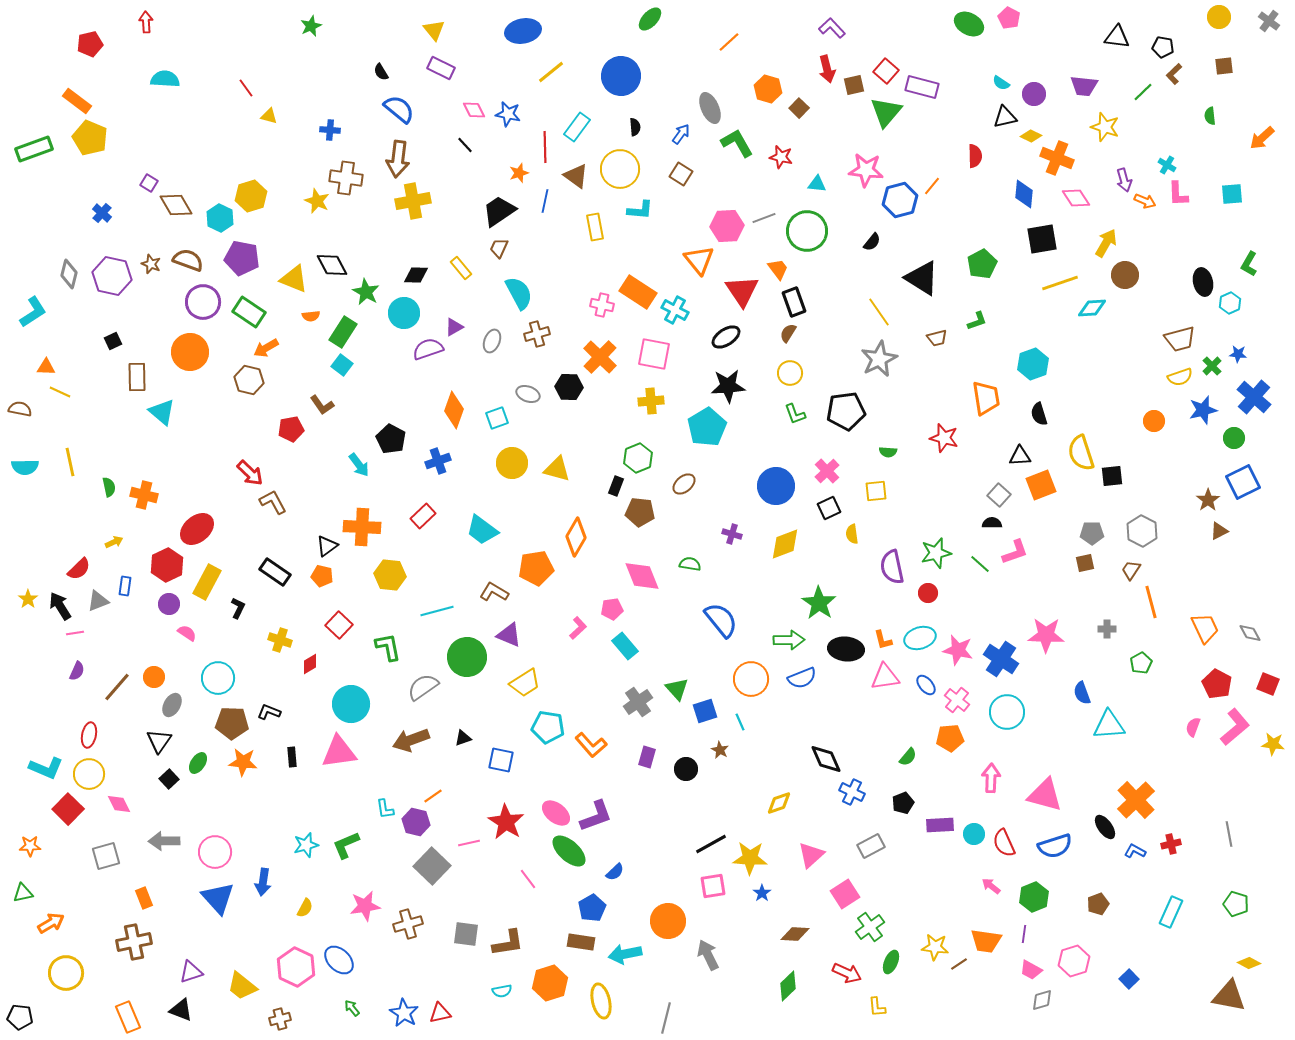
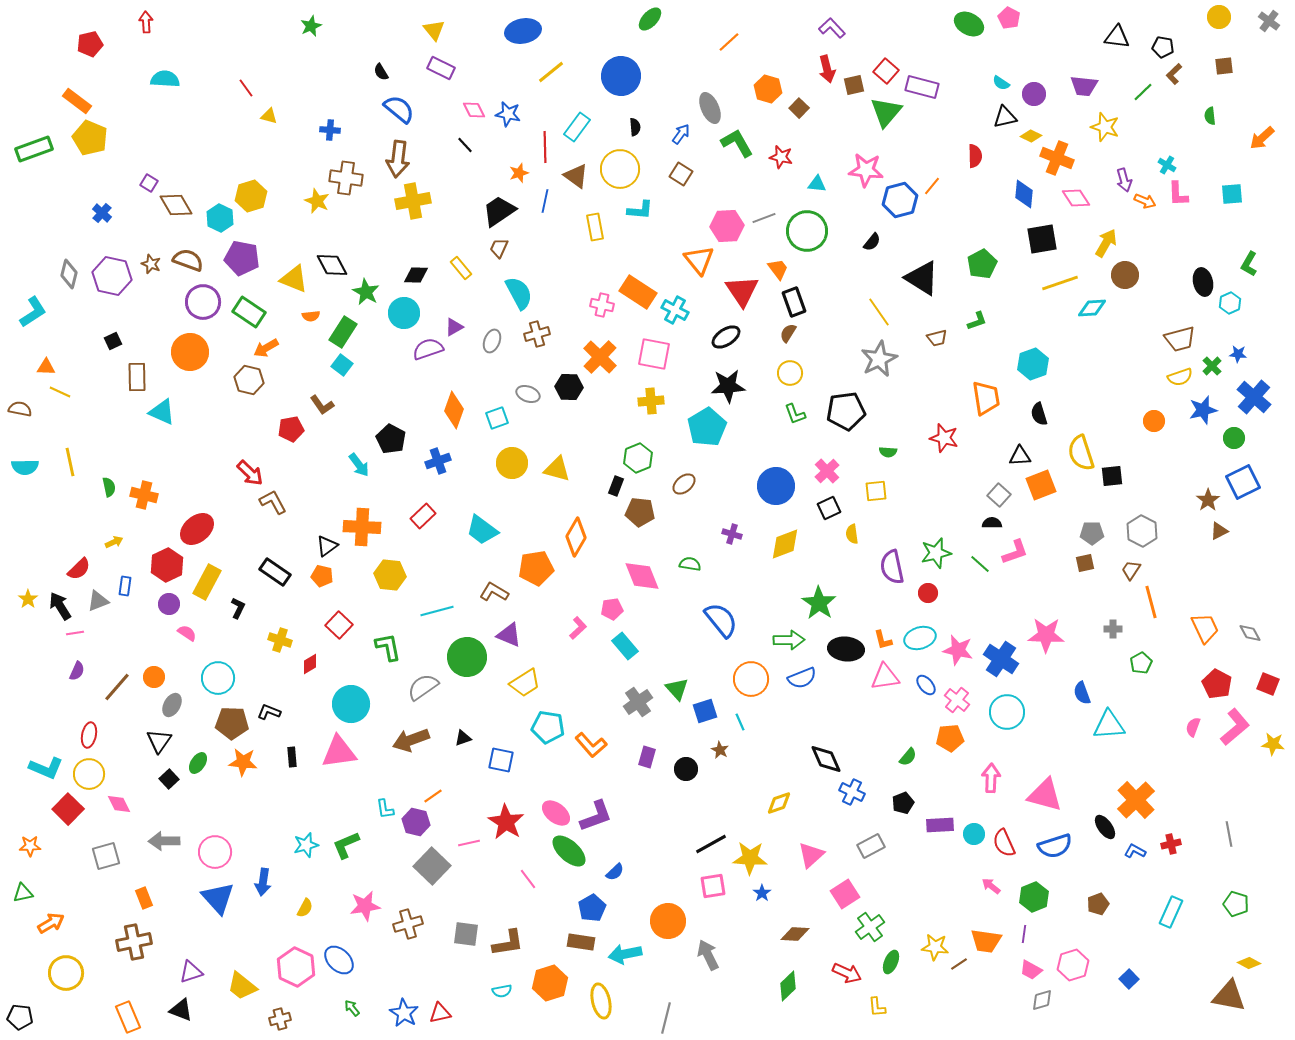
cyan triangle at (162, 412): rotated 16 degrees counterclockwise
gray cross at (1107, 629): moved 6 px right
pink hexagon at (1074, 961): moved 1 px left, 4 px down
